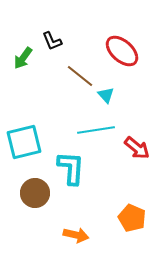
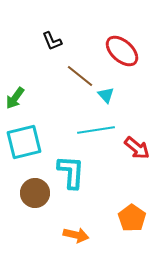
green arrow: moved 8 px left, 40 px down
cyan L-shape: moved 4 px down
orange pentagon: rotated 12 degrees clockwise
